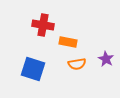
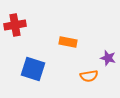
red cross: moved 28 px left; rotated 20 degrees counterclockwise
purple star: moved 2 px right, 1 px up; rotated 14 degrees counterclockwise
orange semicircle: moved 12 px right, 12 px down
